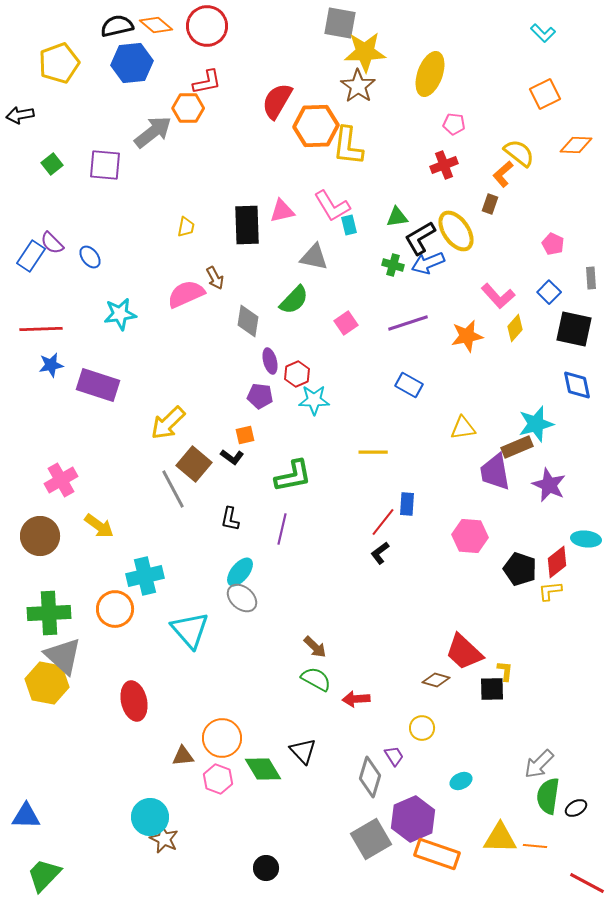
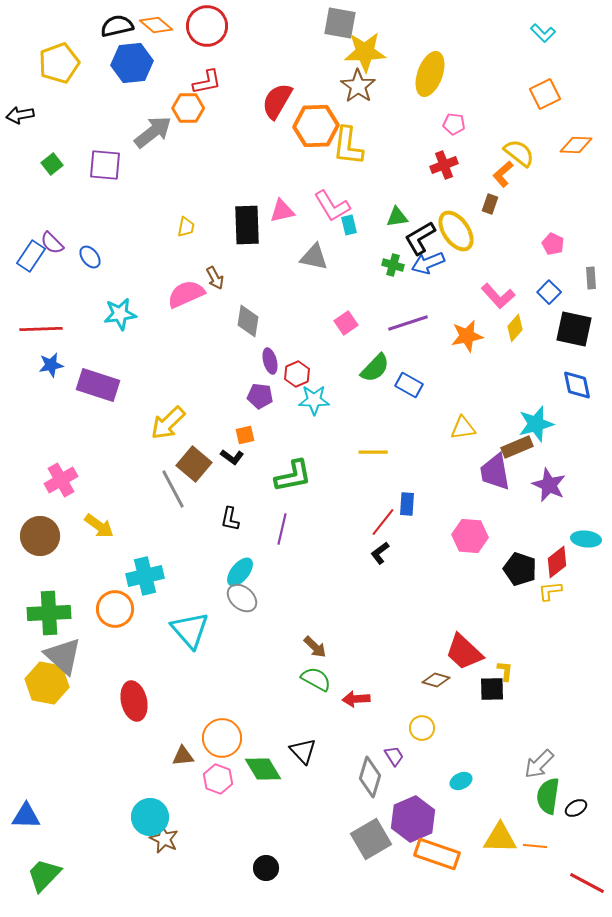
green semicircle at (294, 300): moved 81 px right, 68 px down
